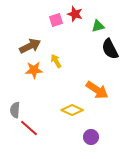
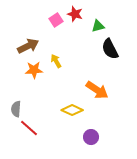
pink square: rotated 16 degrees counterclockwise
brown arrow: moved 2 px left
gray semicircle: moved 1 px right, 1 px up
